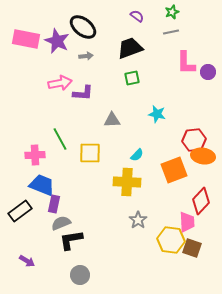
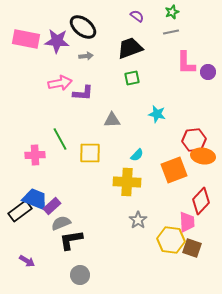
purple star: rotated 20 degrees counterclockwise
blue trapezoid: moved 7 px left, 14 px down
purple rectangle: moved 2 px left, 2 px down; rotated 36 degrees clockwise
